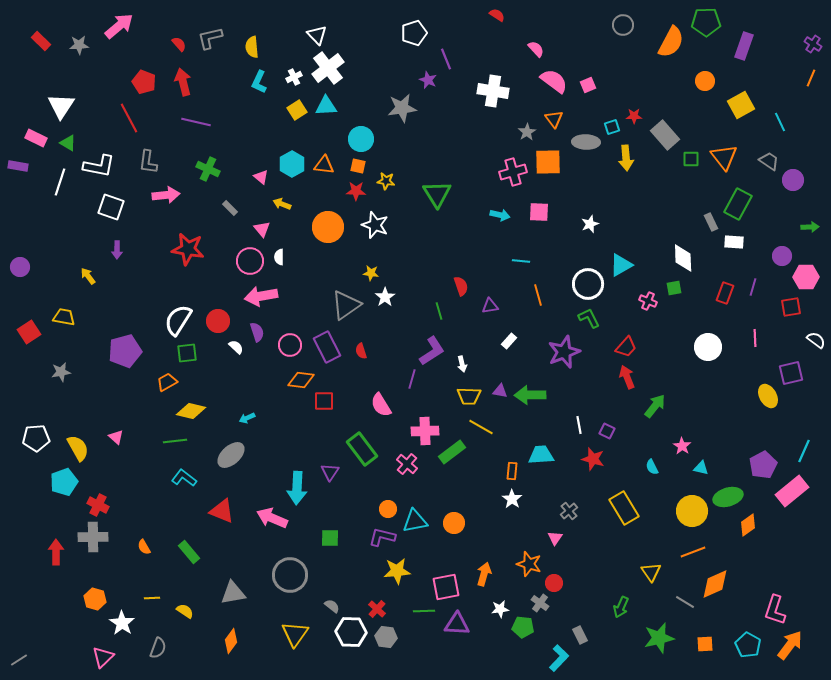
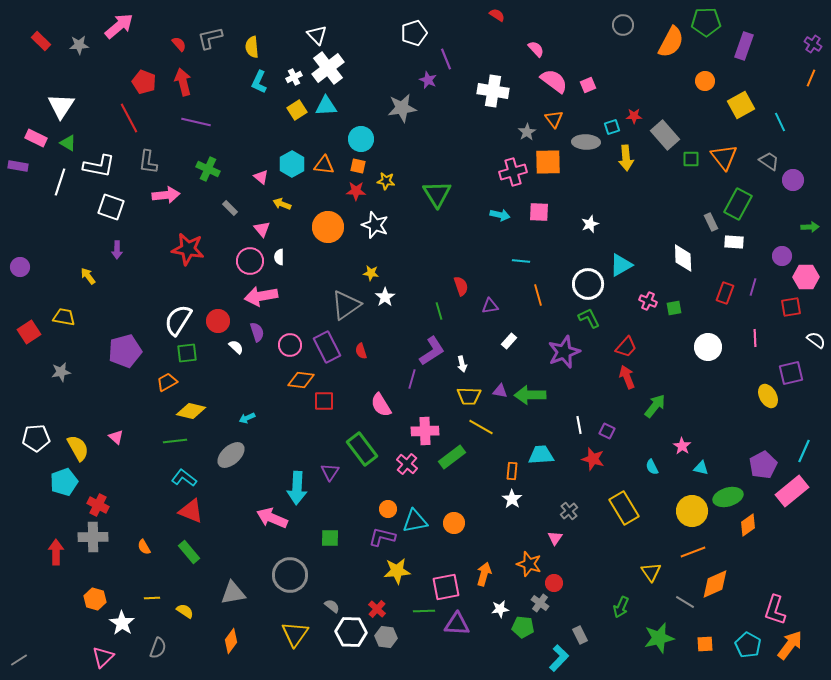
green square at (674, 288): moved 20 px down
green rectangle at (452, 452): moved 5 px down
red triangle at (222, 511): moved 31 px left
